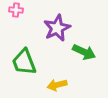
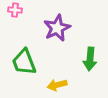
pink cross: moved 1 px left
green arrow: moved 6 px right, 7 px down; rotated 70 degrees clockwise
